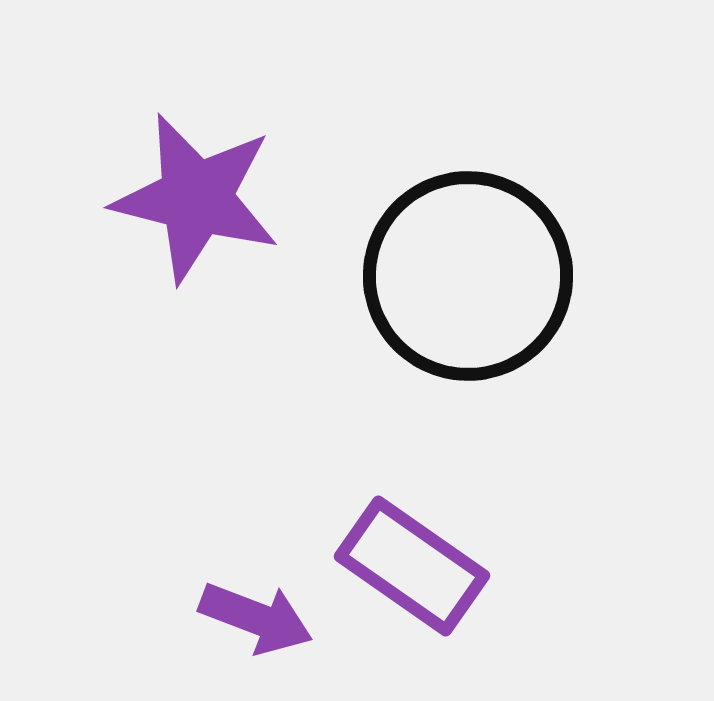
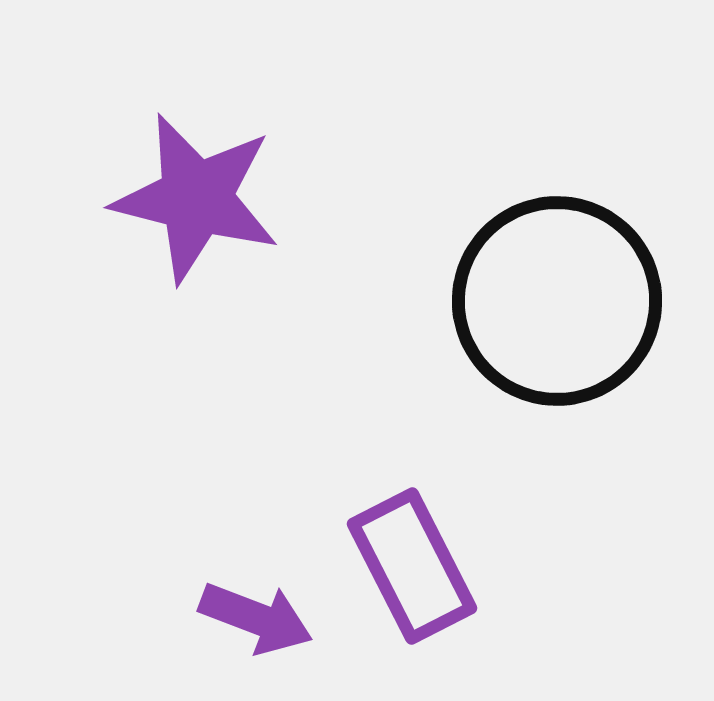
black circle: moved 89 px right, 25 px down
purple rectangle: rotated 28 degrees clockwise
